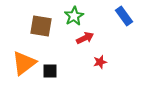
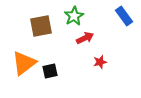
brown square: rotated 20 degrees counterclockwise
black square: rotated 14 degrees counterclockwise
